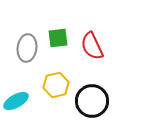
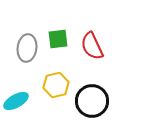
green square: moved 1 px down
